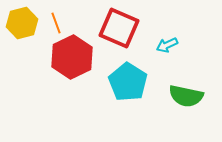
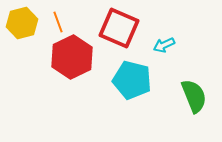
orange line: moved 2 px right, 1 px up
cyan arrow: moved 3 px left
cyan pentagon: moved 4 px right, 2 px up; rotated 18 degrees counterclockwise
green semicircle: moved 8 px right; rotated 124 degrees counterclockwise
